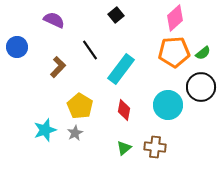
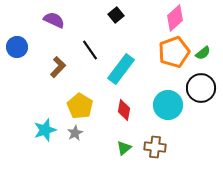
orange pentagon: rotated 16 degrees counterclockwise
black circle: moved 1 px down
